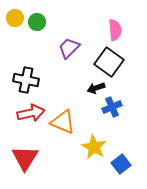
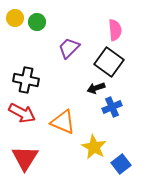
red arrow: moved 9 px left; rotated 40 degrees clockwise
